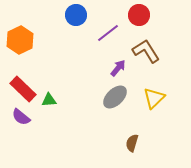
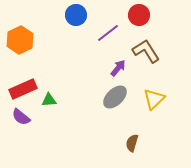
red rectangle: rotated 68 degrees counterclockwise
yellow triangle: moved 1 px down
